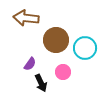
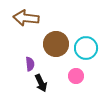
brown circle: moved 4 px down
cyan circle: moved 1 px right
purple semicircle: rotated 40 degrees counterclockwise
pink circle: moved 13 px right, 4 px down
